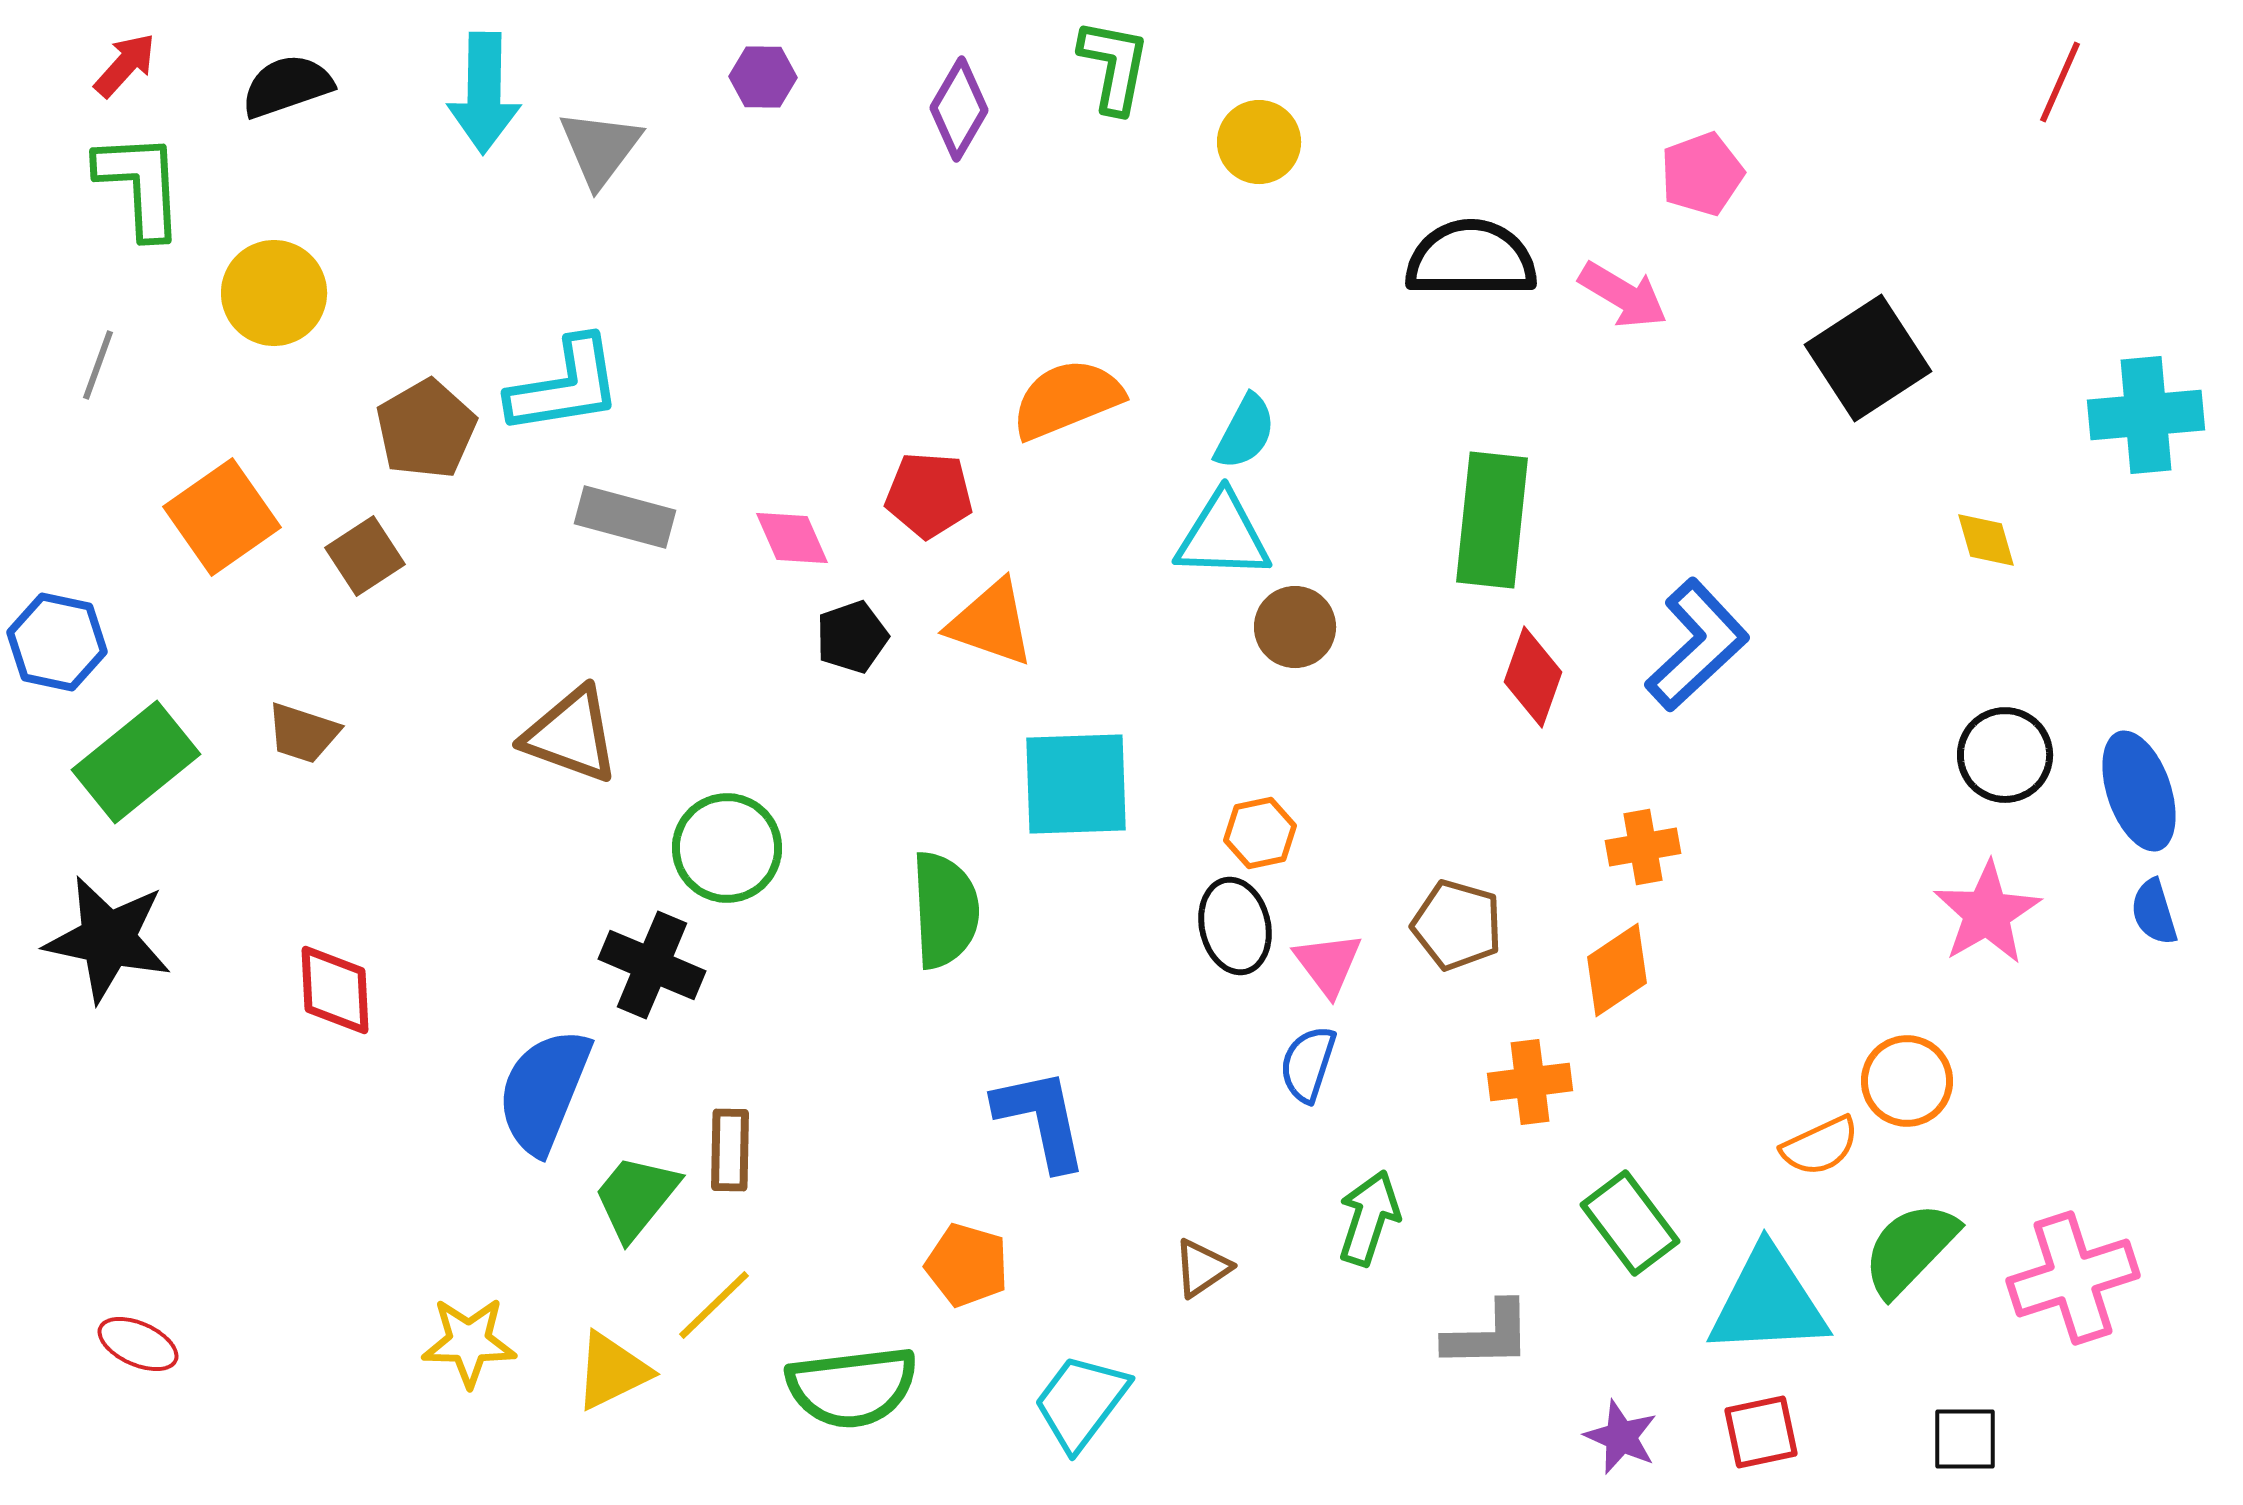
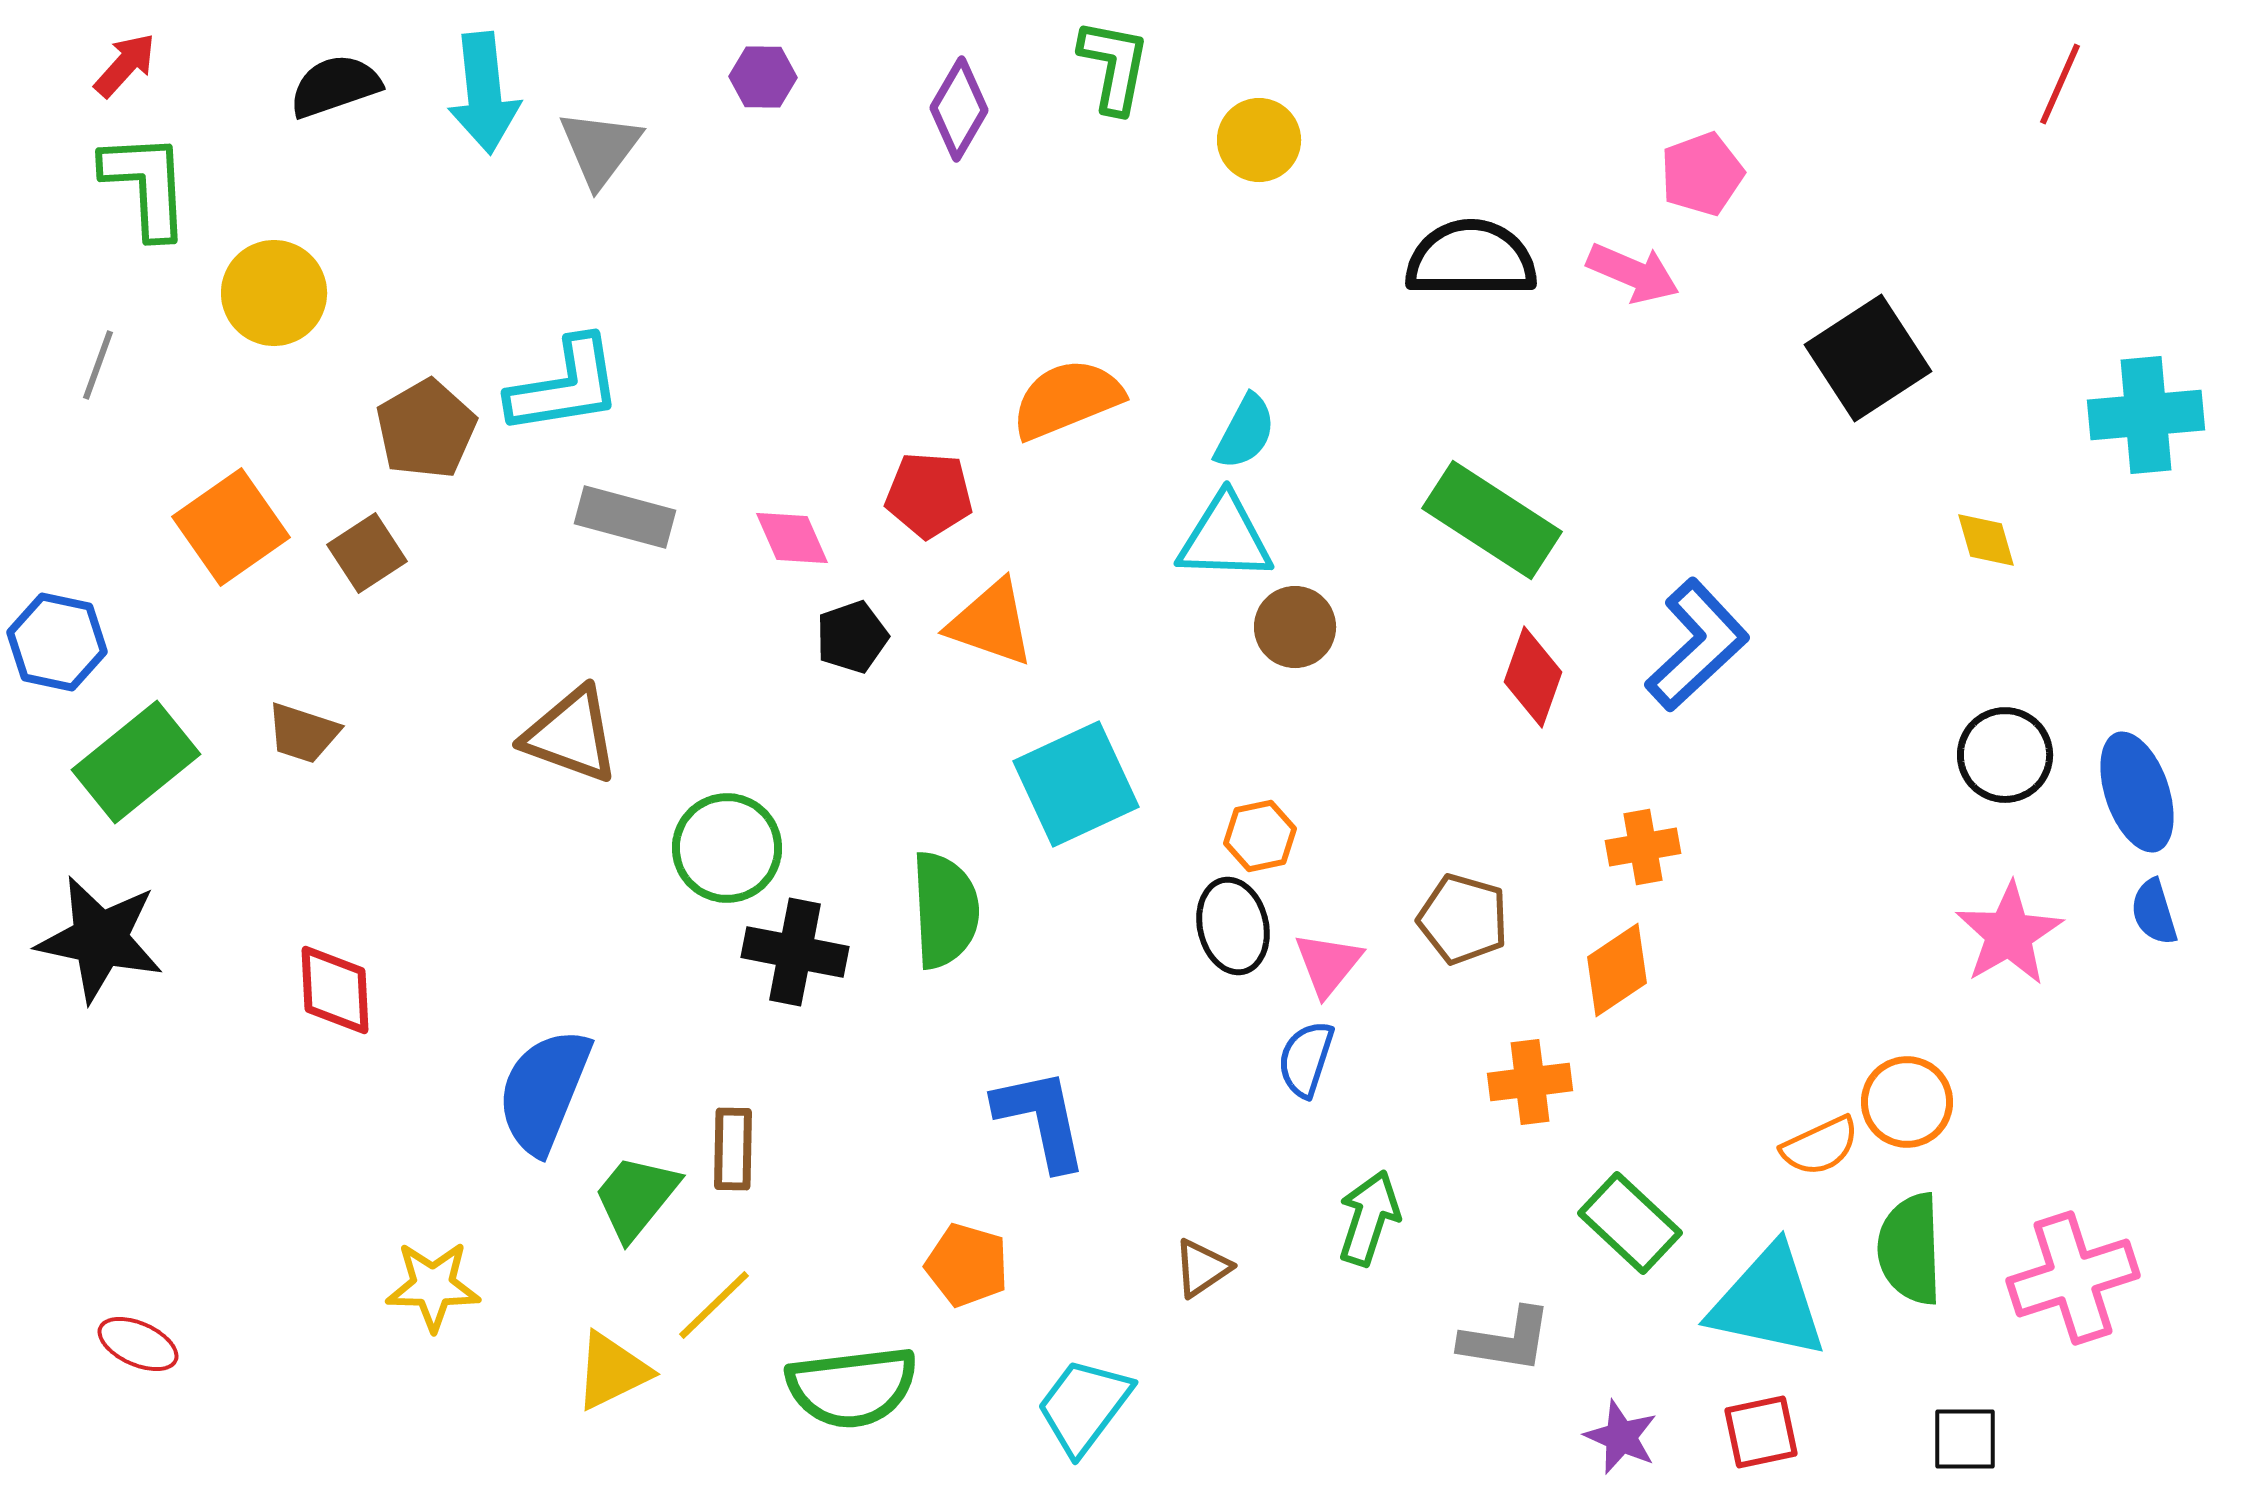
red line at (2060, 82): moved 2 px down
black semicircle at (287, 86): moved 48 px right
cyan arrow at (484, 93): rotated 7 degrees counterclockwise
yellow circle at (1259, 142): moved 2 px up
green L-shape at (140, 185): moved 6 px right
pink arrow at (1623, 295): moved 10 px right, 22 px up; rotated 8 degrees counterclockwise
orange square at (222, 517): moved 9 px right, 10 px down
green rectangle at (1492, 520): rotated 63 degrees counterclockwise
cyan triangle at (1223, 536): moved 2 px right, 2 px down
brown square at (365, 556): moved 2 px right, 3 px up
cyan square at (1076, 784): rotated 23 degrees counterclockwise
blue ellipse at (2139, 791): moved 2 px left, 1 px down
orange hexagon at (1260, 833): moved 3 px down
pink star at (1987, 913): moved 22 px right, 21 px down
brown pentagon at (1457, 925): moved 6 px right, 6 px up
black ellipse at (1235, 926): moved 2 px left
black star at (108, 939): moved 8 px left
pink triangle at (1328, 964): rotated 16 degrees clockwise
black cross at (652, 965): moved 143 px right, 13 px up; rotated 12 degrees counterclockwise
blue semicircle at (1308, 1064): moved 2 px left, 5 px up
orange circle at (1907, 1081): moved 21 px down
brown rectangle at (730, 1150): moved 3 px right, 1 px up
green rectangle at (1630, 1223): rotated 10 degrees counterclockwise
green semicircle at (1910, 1249): rotated 46 degrees counterclockwise
cyan triangle at (1768, 1302): rotated 15 degrees clockwise
gray L-shape at (1488, 1335): moved 18 px right, 5 px down; rotated 10 degrees clockwise
yellow star at (469, 1342): moved 36 px left, 56 px up
cyan trapezoid at (1081, 1402): moved 3 px right, 4 px down
